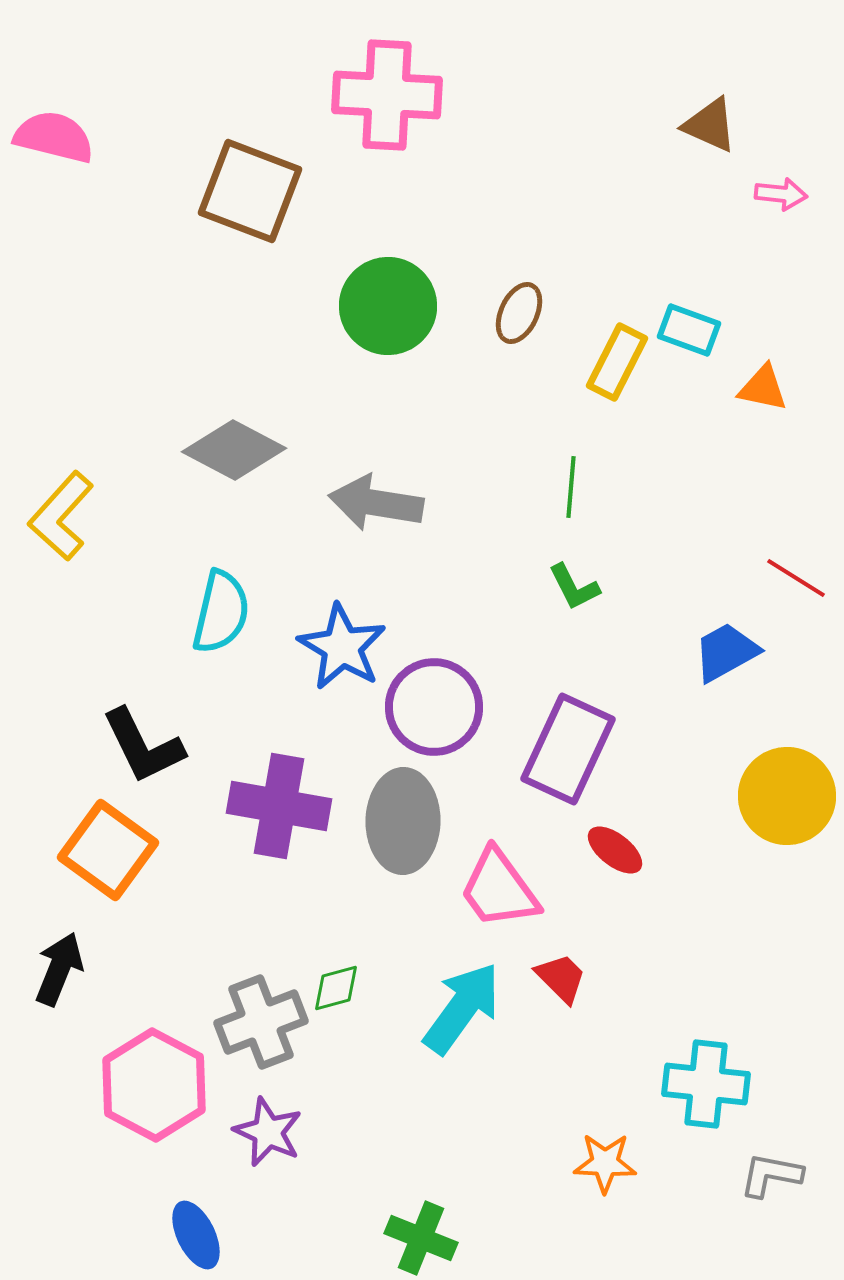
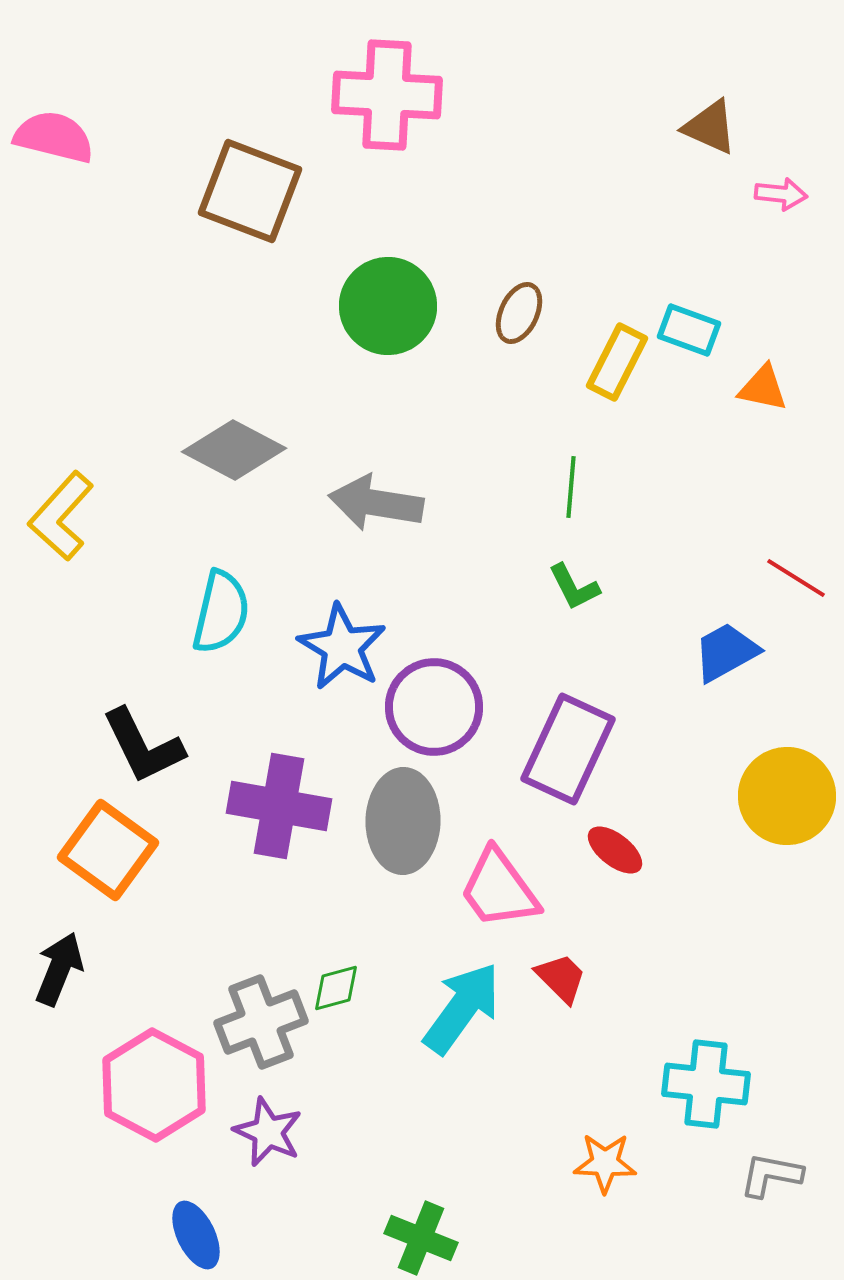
brown triangle: moved 2 px down
